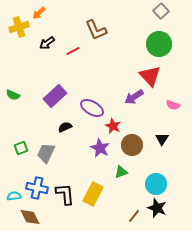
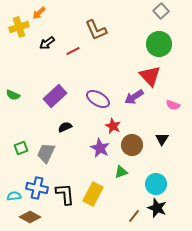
purple ellipse: moved 6 px right, 9 px up
brown diamond: rotated 35 degrees counterclockwise
